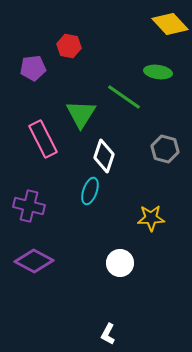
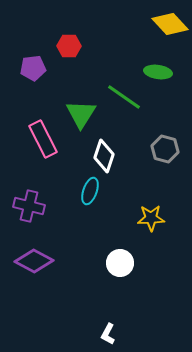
red hexagon: rotated 10 degrees counterclockwise
